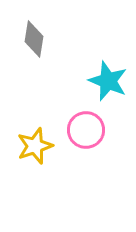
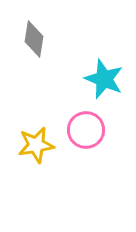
cyan star: moved 4 px left, 2 px up
yellow star: moved 1 px right, 1 px up; rotated 9 degrees clockwise
